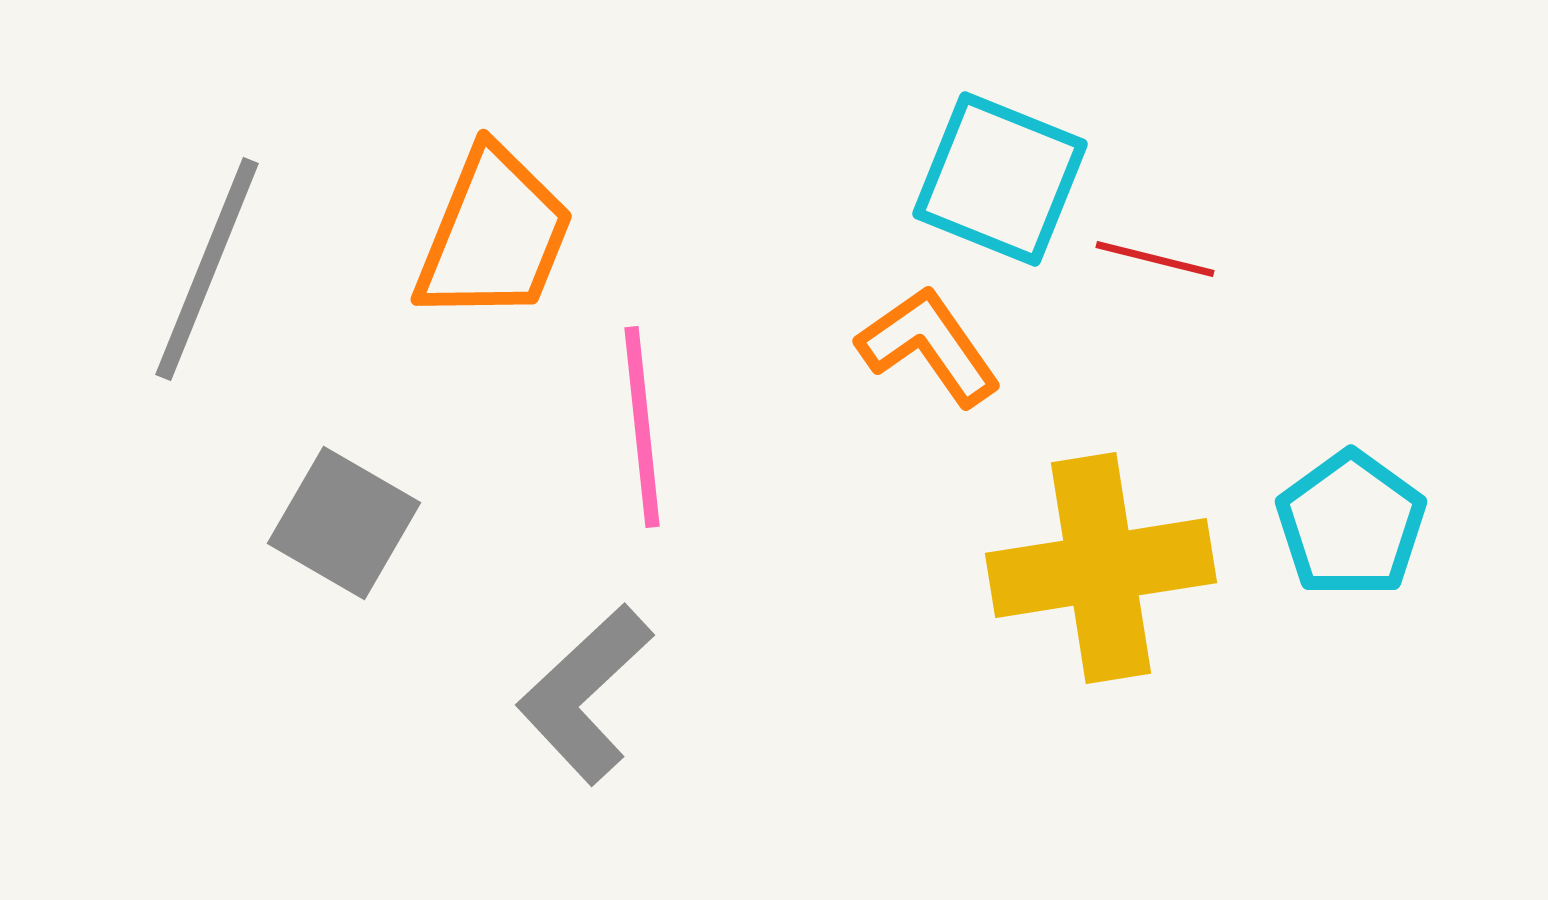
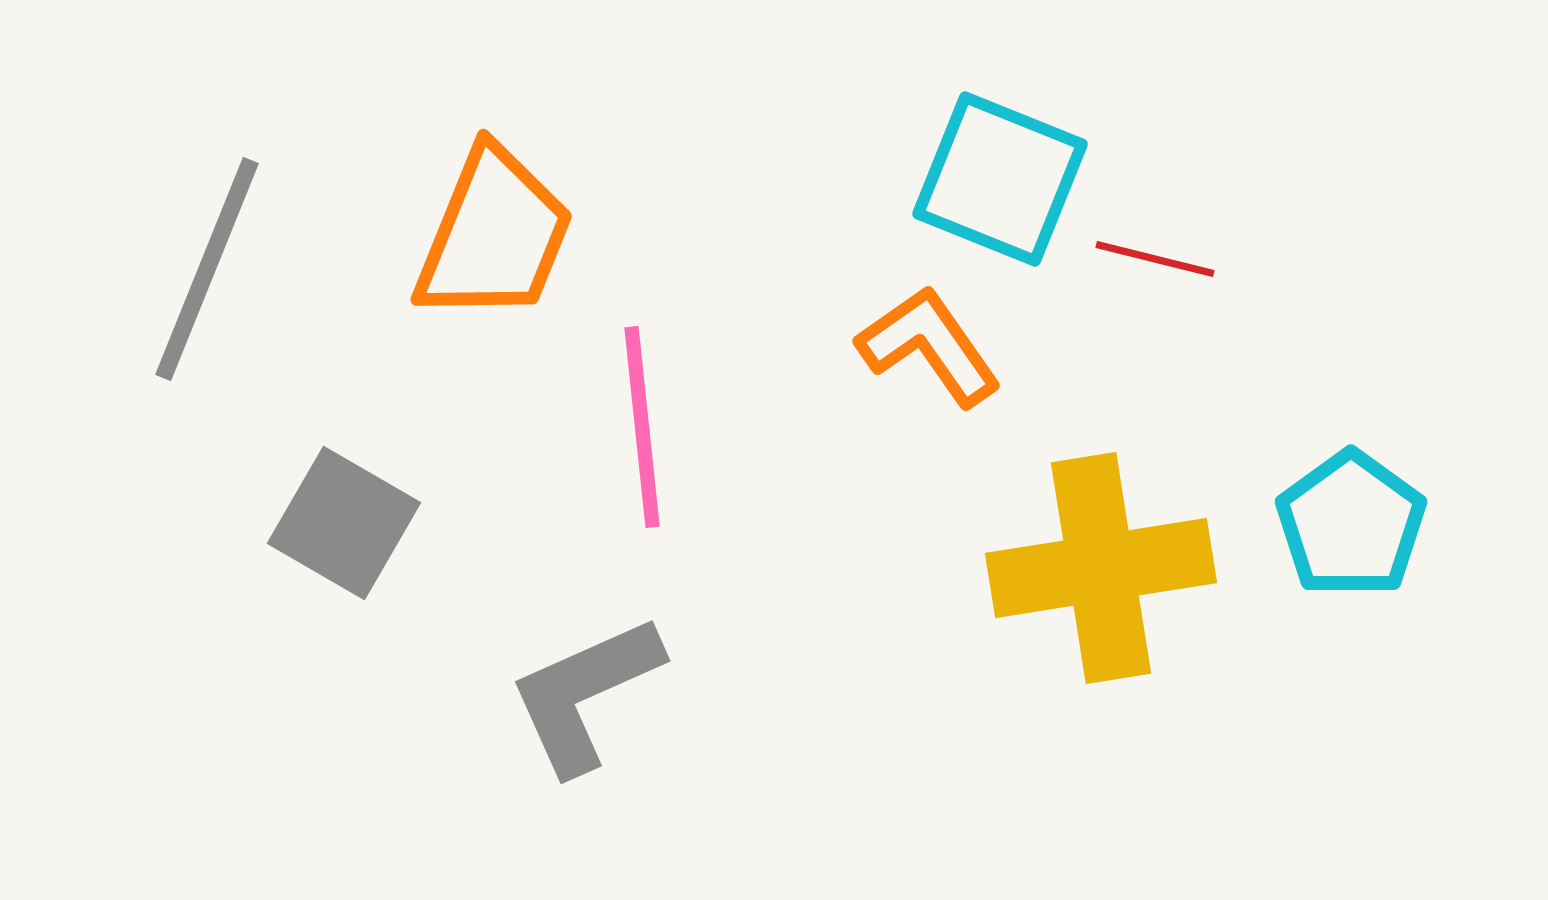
gray L-shape: rotated 19 degrees clockwise
